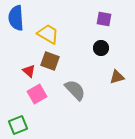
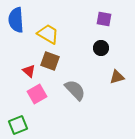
blue semicircle: moved 2 px down
